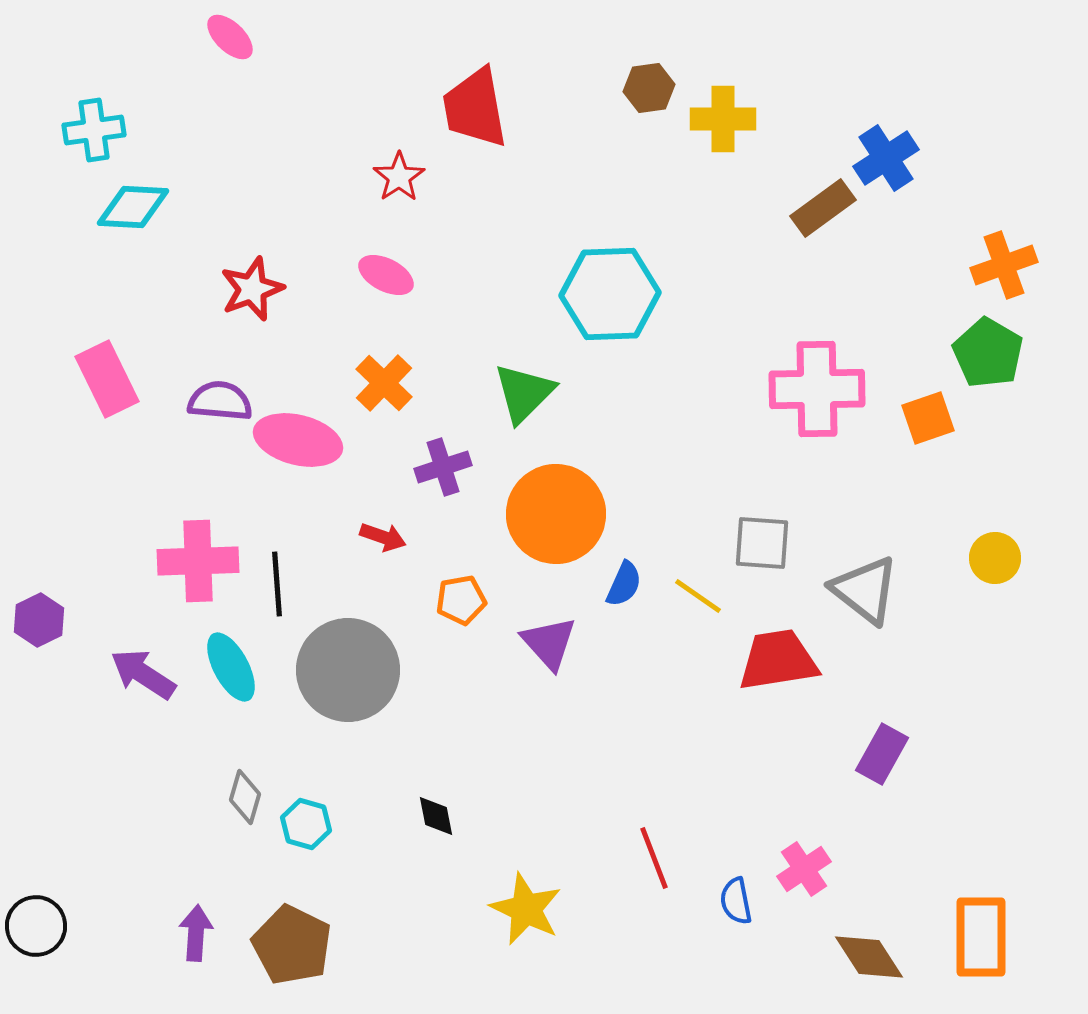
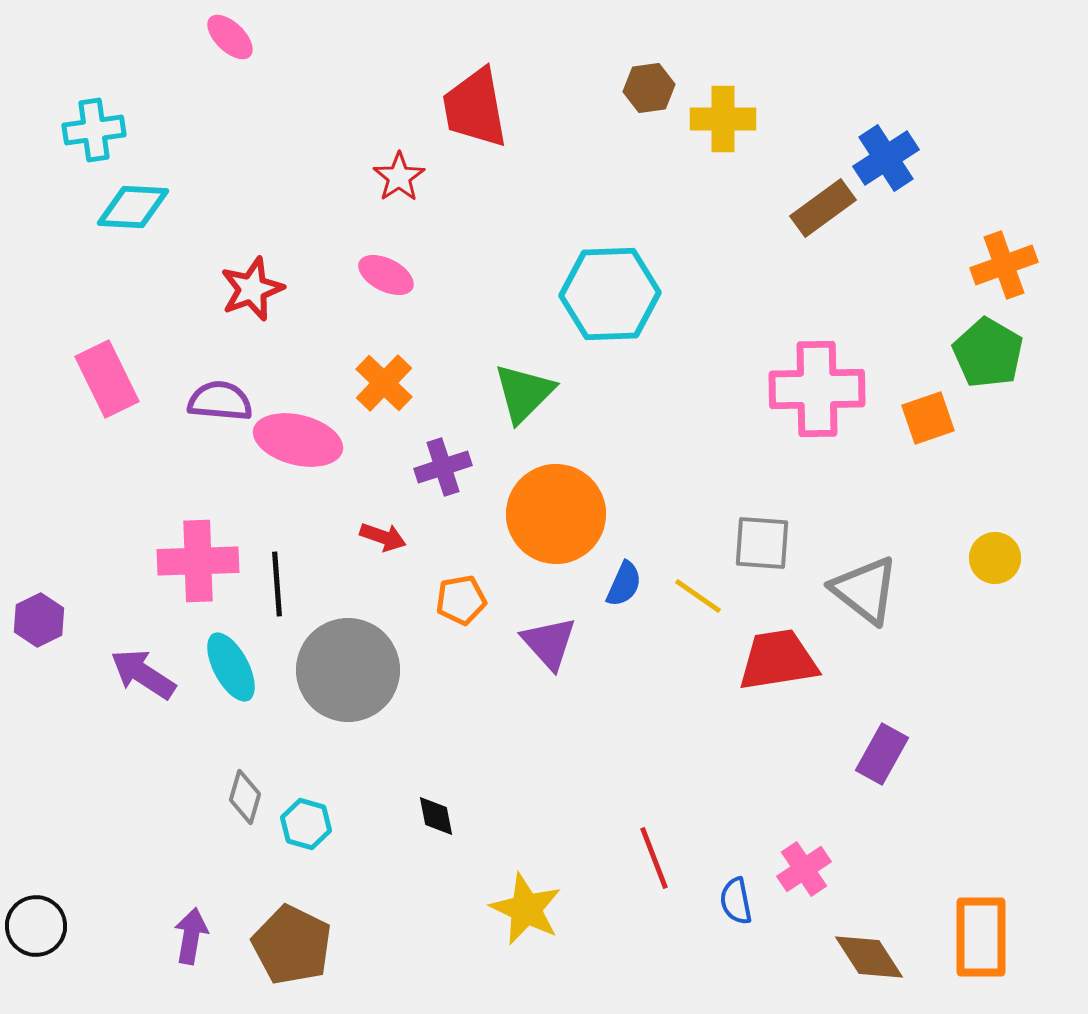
purple arrow at (196, 933): moved 5 px left, 3 px down; rotated 6 degrees clockwise
